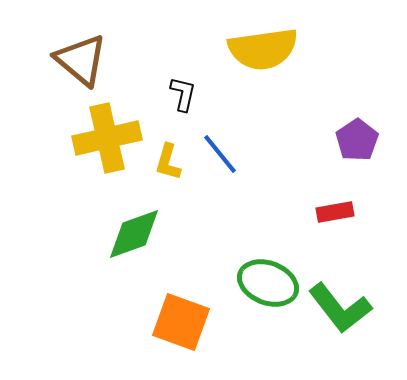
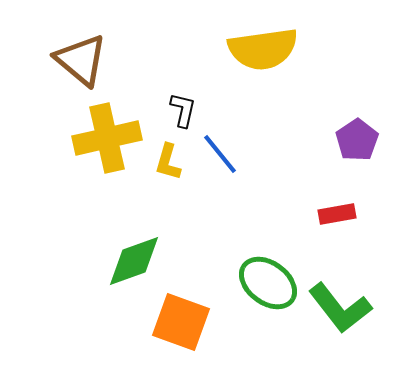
black L-shape: moved 16 px down
red rectangle: moved 2 px right, 2 px down
green diamond: moved 27 px down
green ellipse: rotated 16 degrees clockwise
